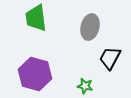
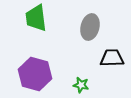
black trapezoid: moved 2 px right; rotated 60 degrees clockwise
green star: moved 4 px left, 1 px up
